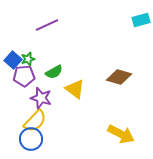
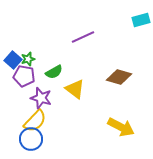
purple line: moved 36 px right, 12 px down
purple pentagon: rotated 15 degrees clockwise
yellow arrow: moved 7 px up
